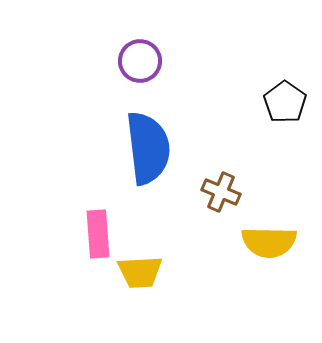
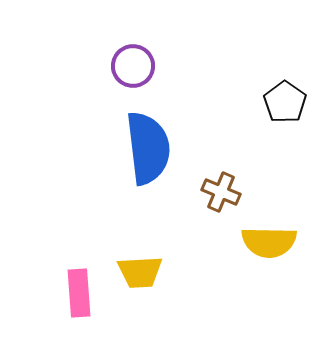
purple circle: moved 7 px left, 5 px down
pink rectangle: moved 19 px left, 59 px down
